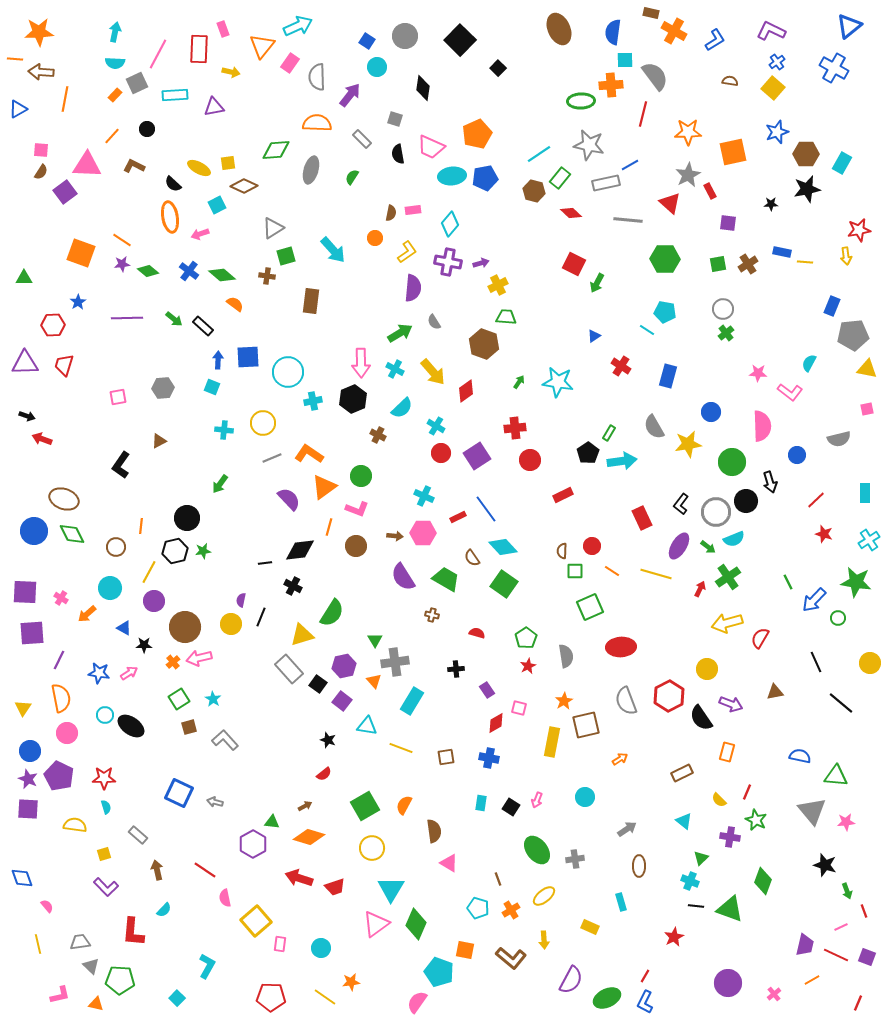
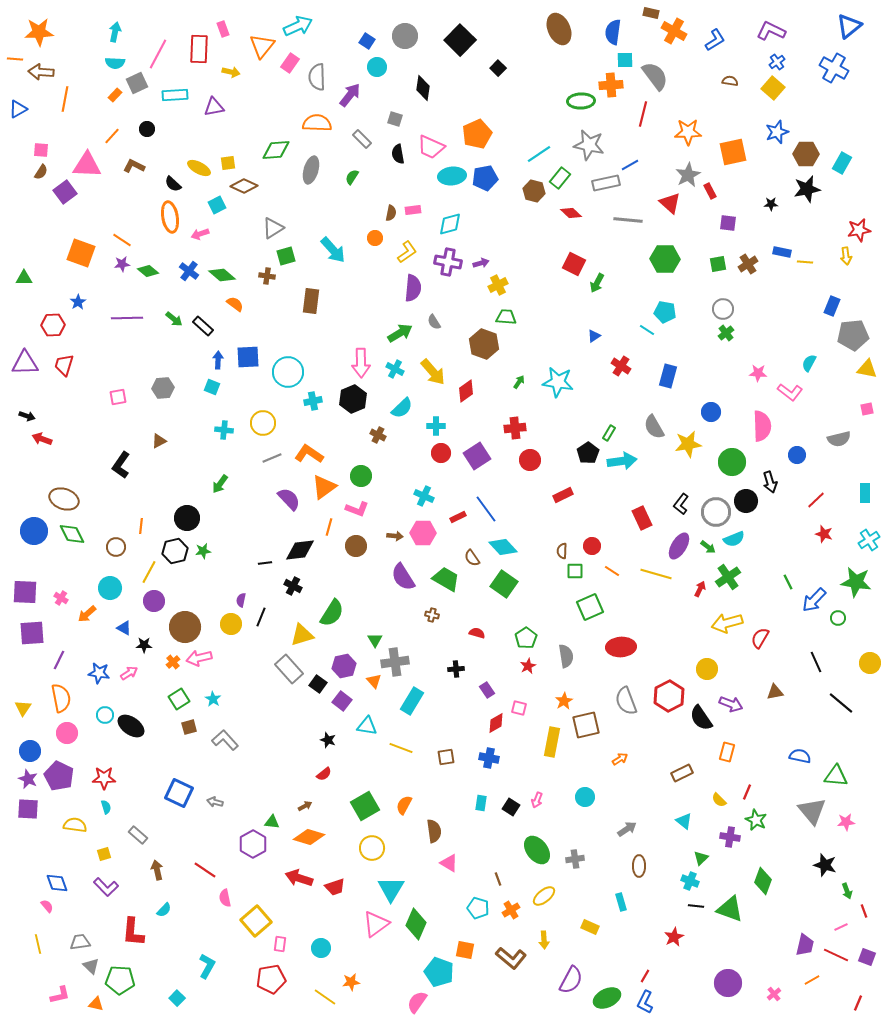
cyan diamond at (450, 224): rotated 35 degrees clockwise
cyan cross at (436, 426): rotated 30 degrees counterclockwise
blue diamond at (22, 878): moved 35 px right, 5 px down
red pentagon at (271, 997): moved 18 px up; rotated 12 degrees counterclockwise
